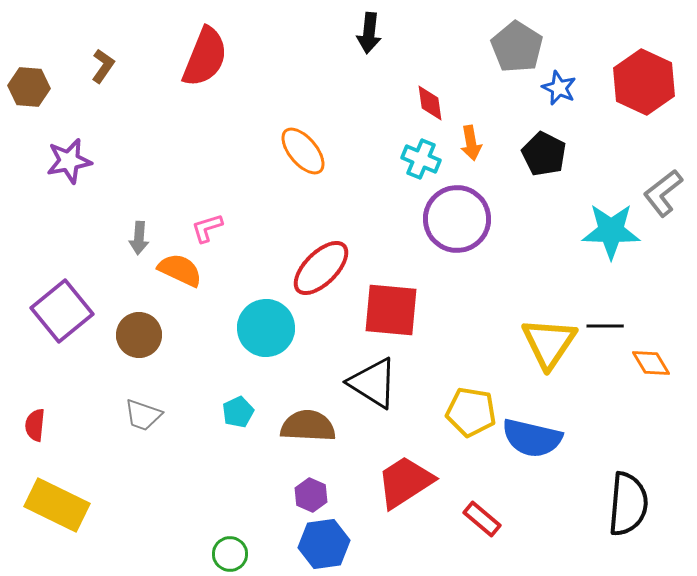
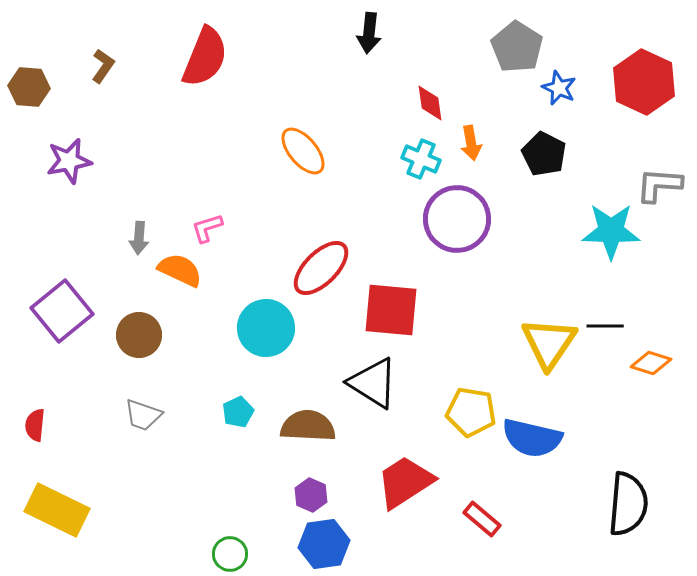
gray L-shape at (663, 193): moved 4 px left, 8 px up; rotated 42 degrees clockwise
orange diamond at (651, 363): rotated 42 degrees counterclockwise
yellow rectangle at (57, 505): moved 5 px down
